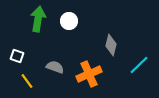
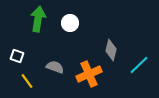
white circle: moved 1 px right, 2 px down
gray diamond: moved 5 px down
